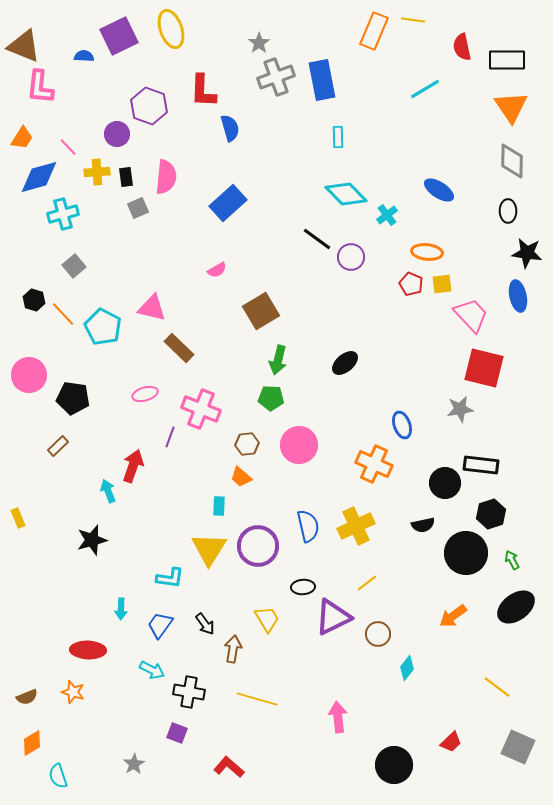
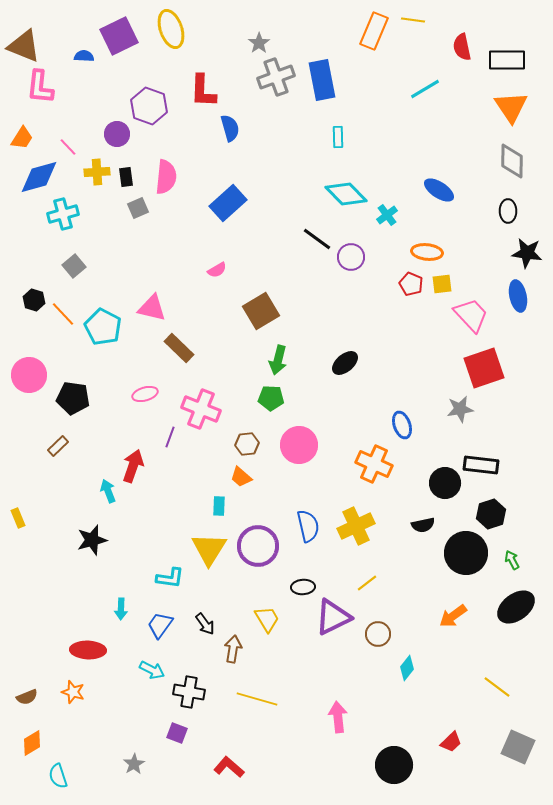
red square at (484, 368): rotated 33 degrees counterclockwise
